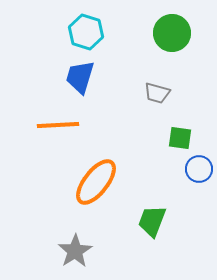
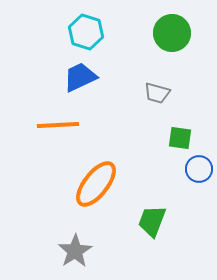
blue trapezoid: rotated 48 degrees clockwise
orange ellipse: moved 2 px down
